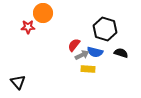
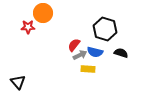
gray arrow: moved 2 px left
